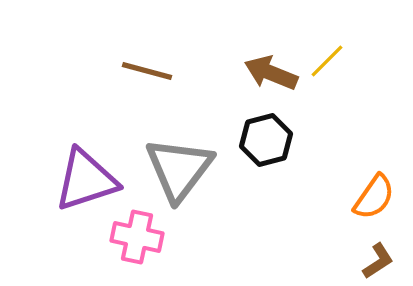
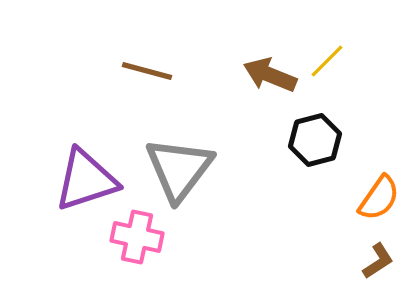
brown arrow: moved 1 px left, 2 px down
black hexagon: moved 49 px right
orange semicircle: moved 5 px right, 1 px down
